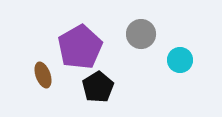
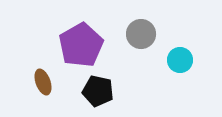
purple pentagon: moved 1 px right, 2 px up
brown ellipse: moved 7 px down
black pentagon: moved 4 px down; rotated 28 degrees counterclockwise
